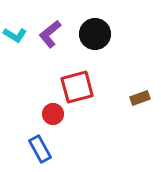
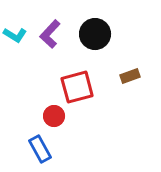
purple L-shape: rotated 8 degrees counterclockwise
brown rectangle: moved 10 px left, 22 px up
red circle: moved 1 px right, 2 px down
